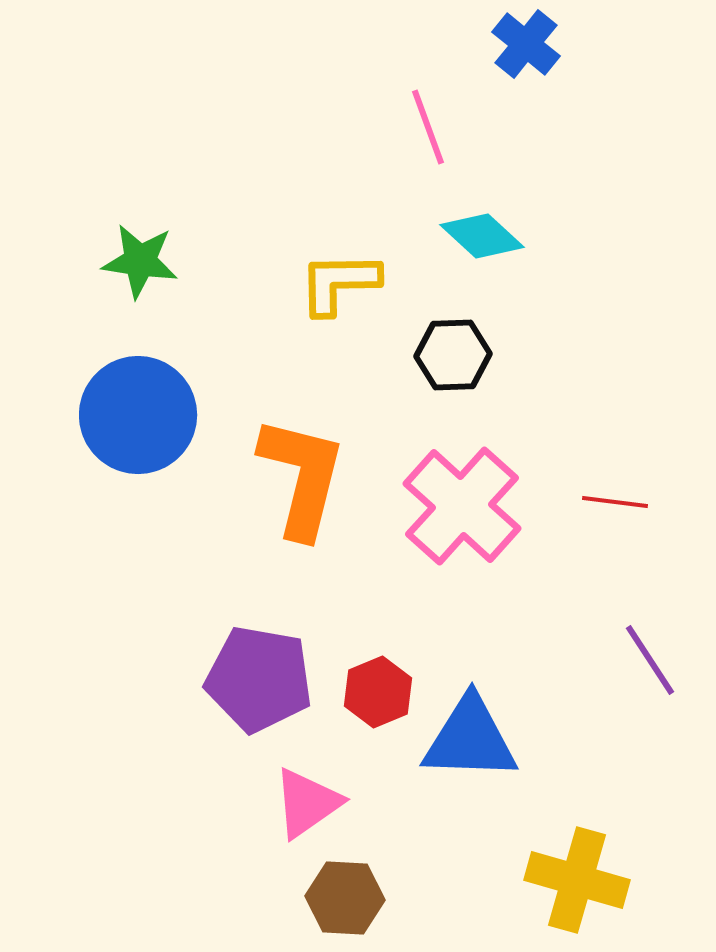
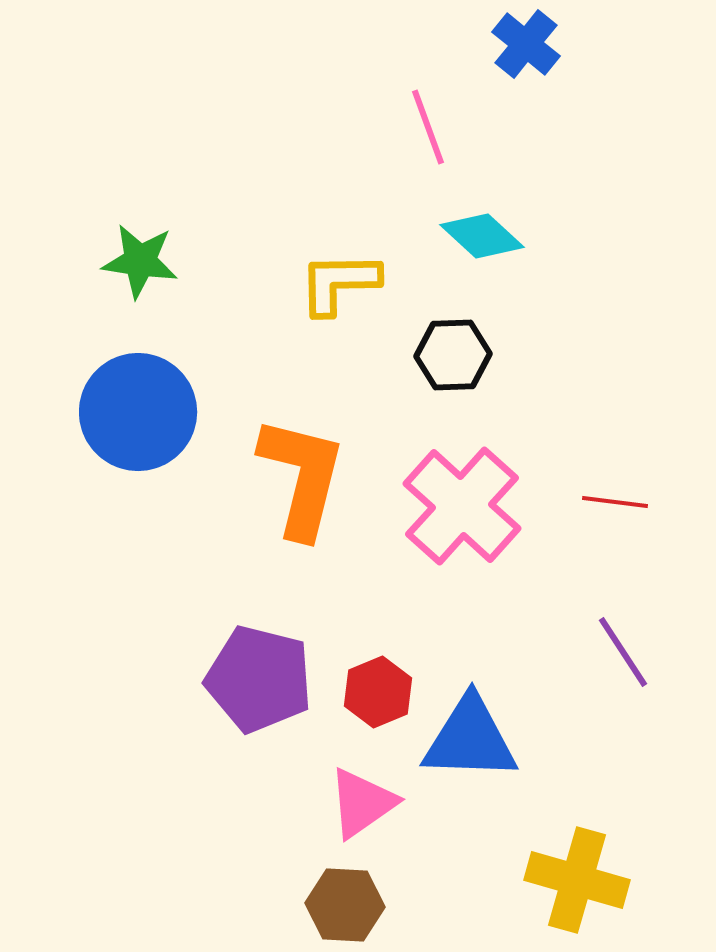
blue circle: moved 3 px up
purple line: moved 27 px left, 8 px up
purple pentagon: rotated 4 degrees clockwise
pink triangle: moved 55 px right
brown hexagon: moved 7 px down
